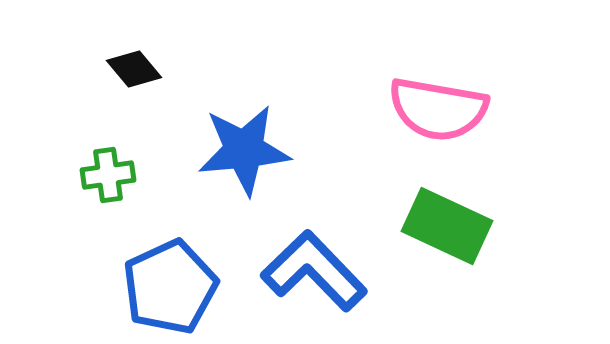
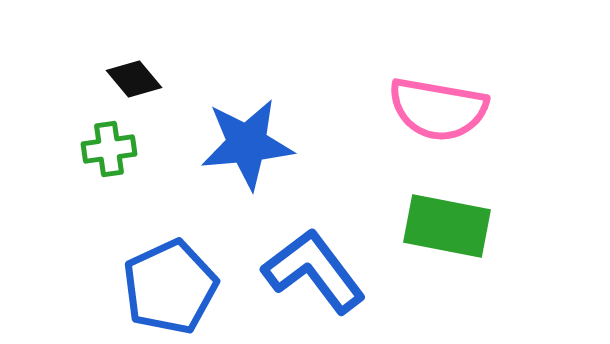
black diamond: moved 10 px down
blue star: moved 3 px right, 6 px up
green cross: moved 1 px right, 26 px up
green rectangle: rotated 14 degrees counterclockwise
blue L-shape: rotated 7 degrees clockwise
